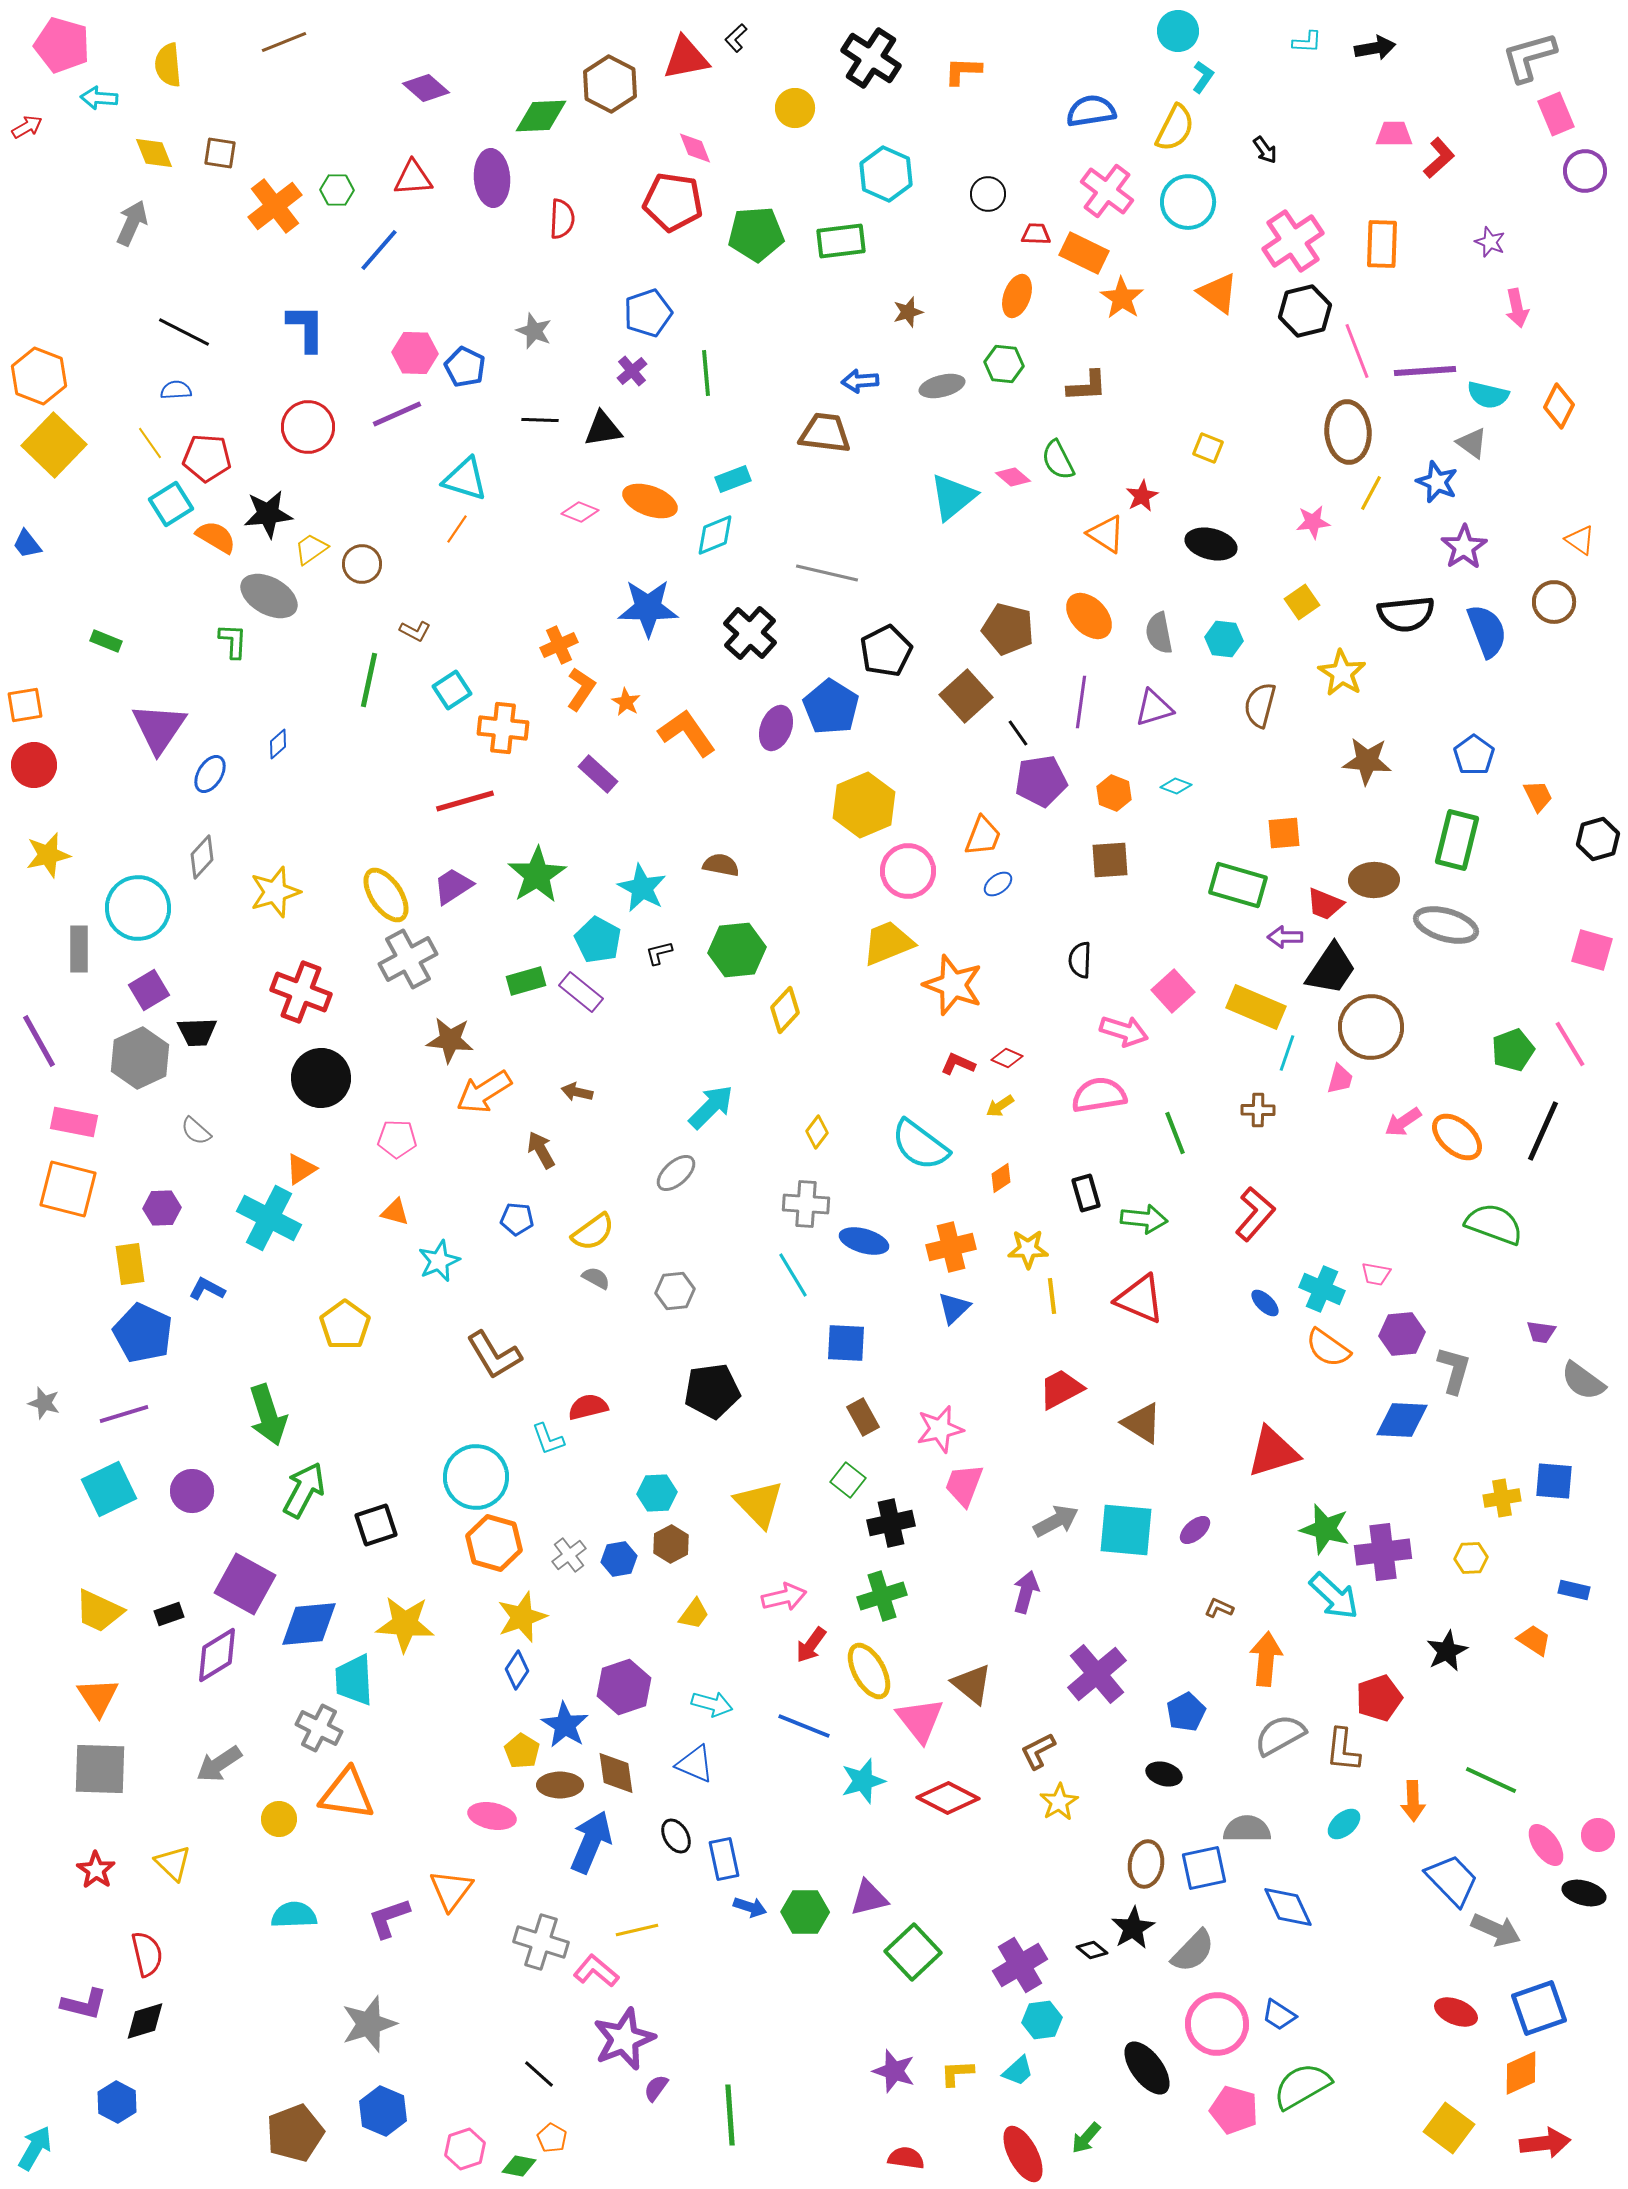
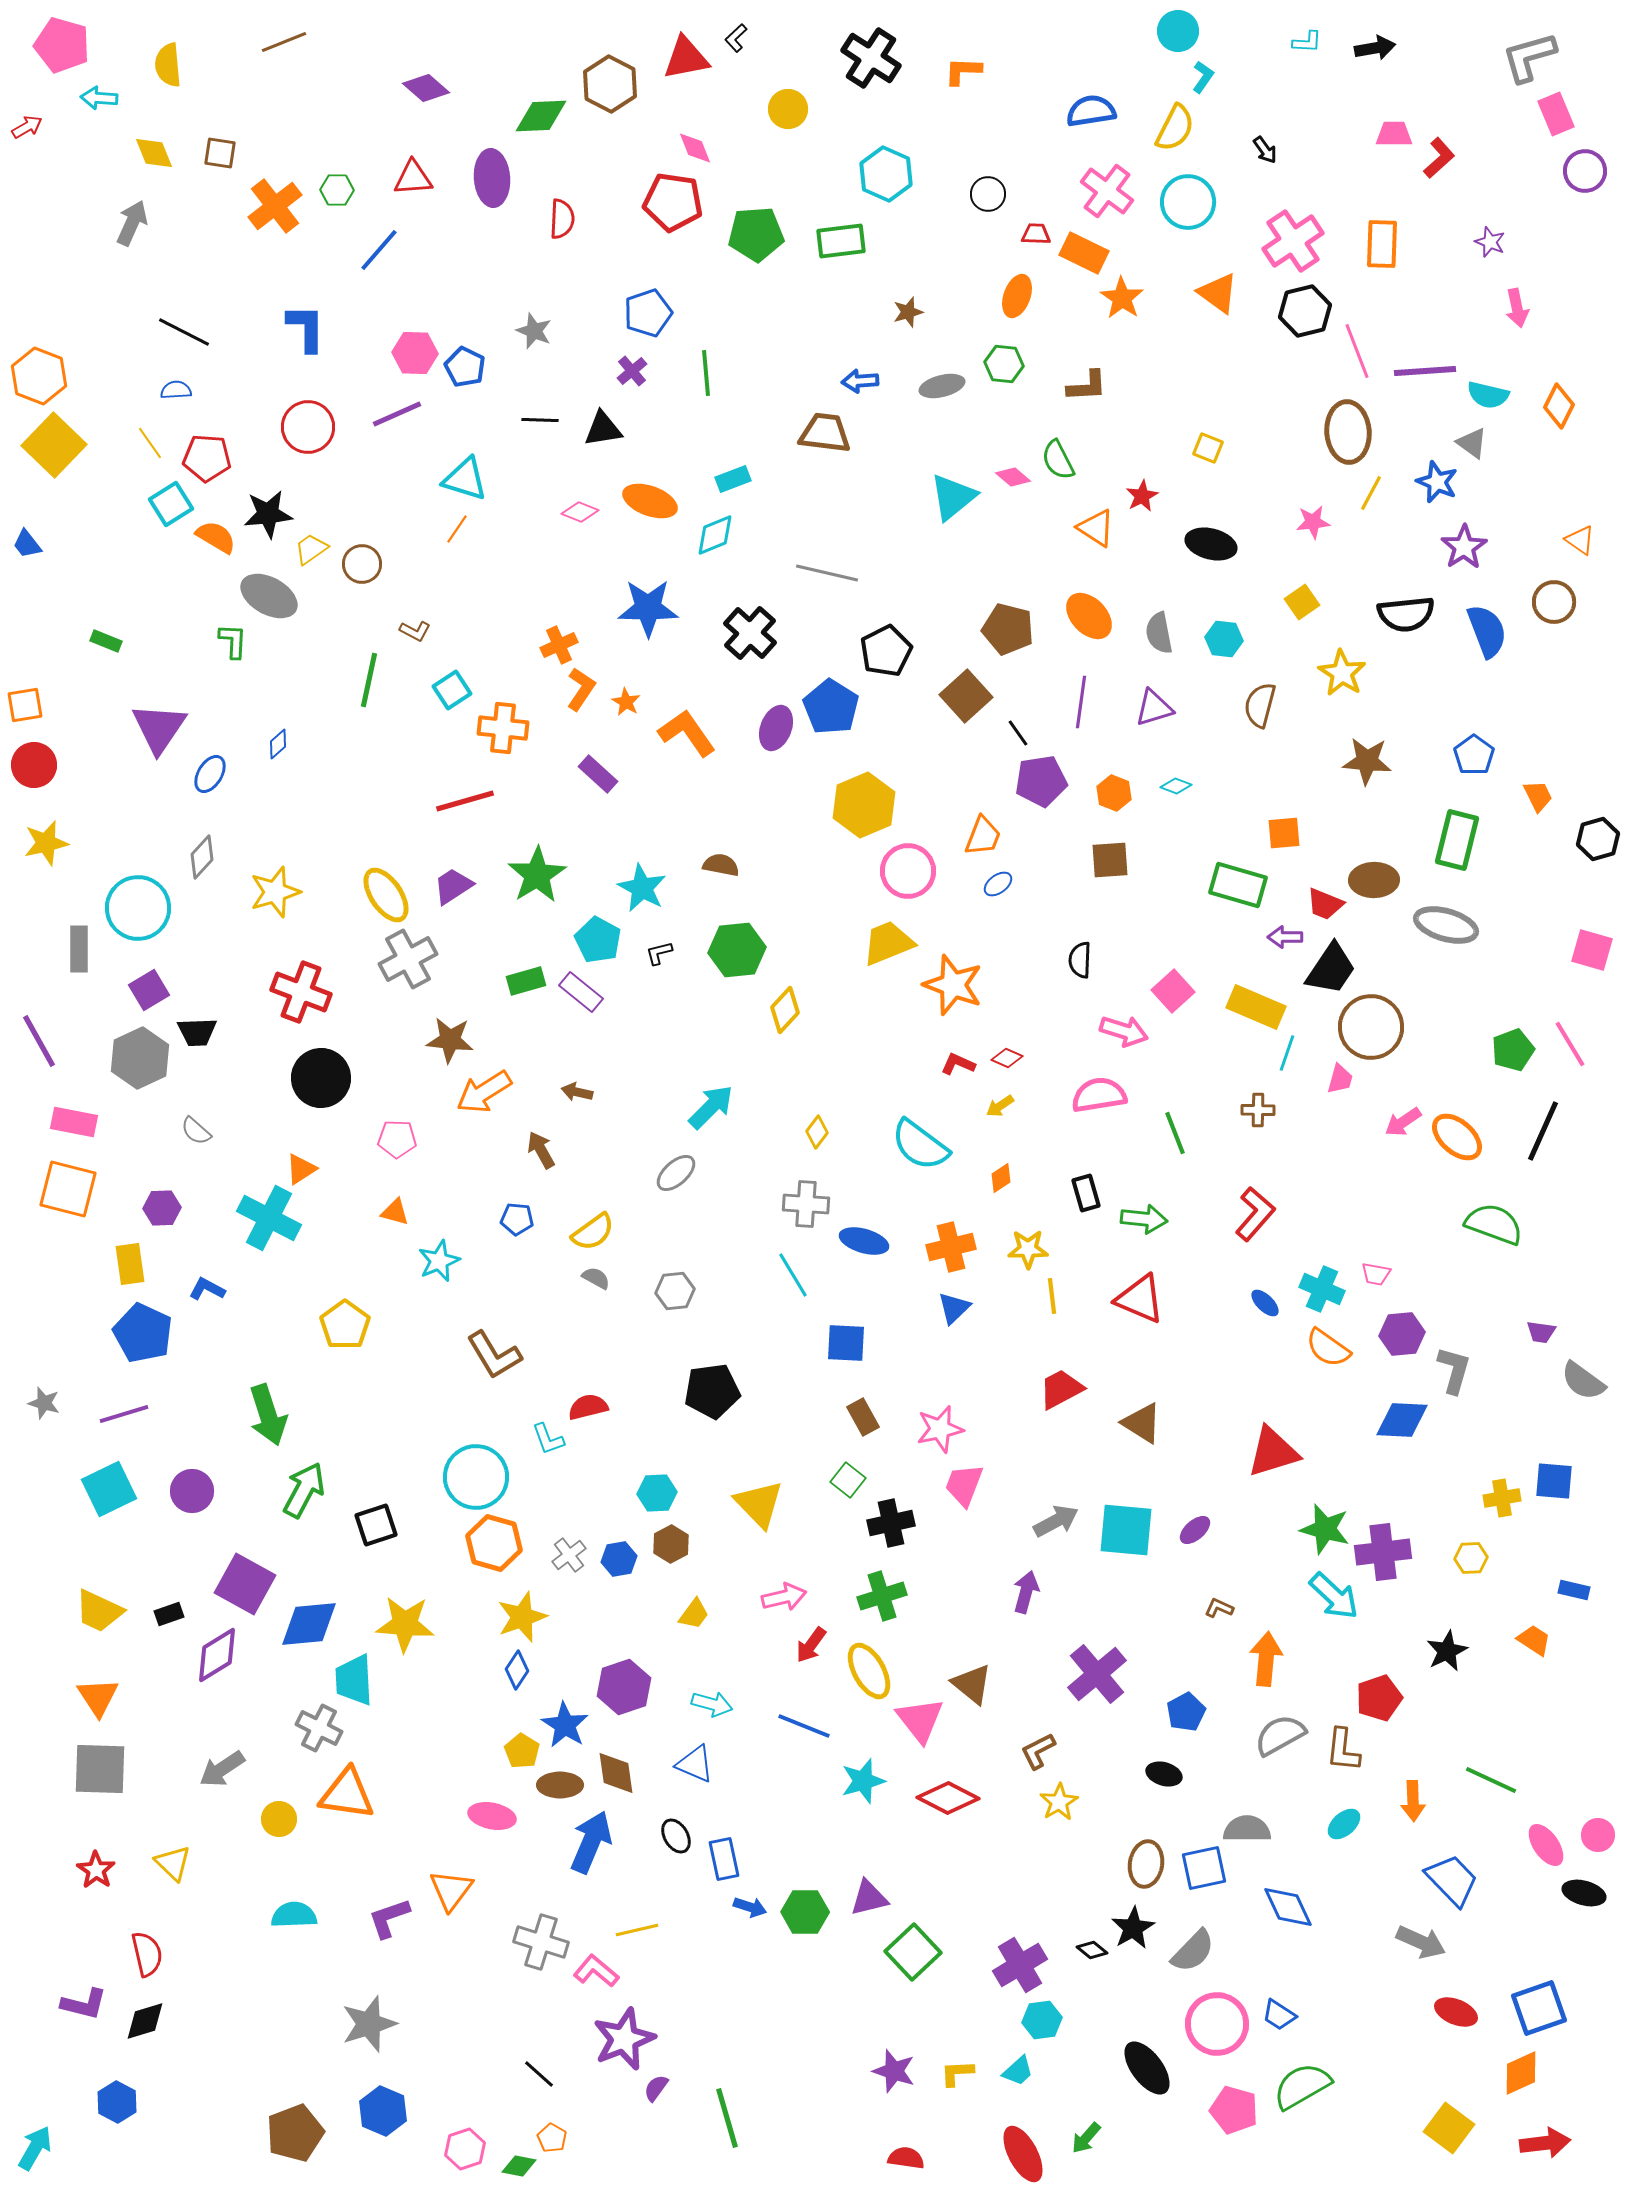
yellow circle at (795, 108): moved 7 px left, 1 px down
orange triangle at (1106, 534): moved 10 px left, 6 px up
yellow star at (48, 855): moved 2 px left, 12 px up
gray arrow at (219, 1764): moved 3 px right, 5 px down
gray arrow at (1496, 1930): moved 75 px left, 12 px down
green line at (730, 2115): moved 3 px left, 3 px down; rotated 12 degrees counterclockwise
